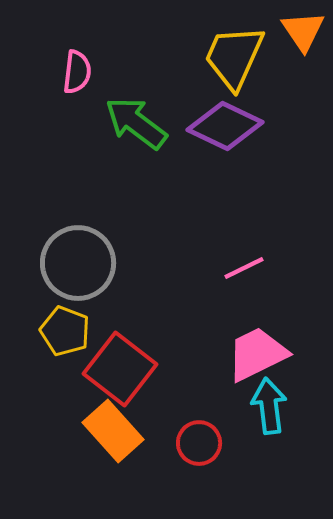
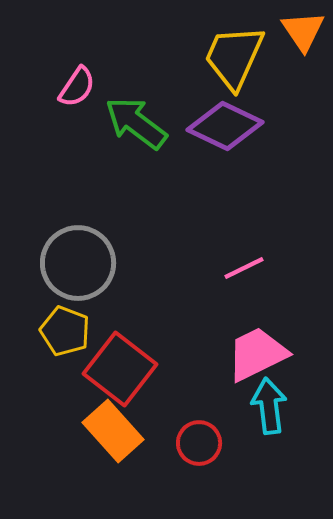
pink semicircle: moved 15 px down; rotated 27 degrees clockwise
